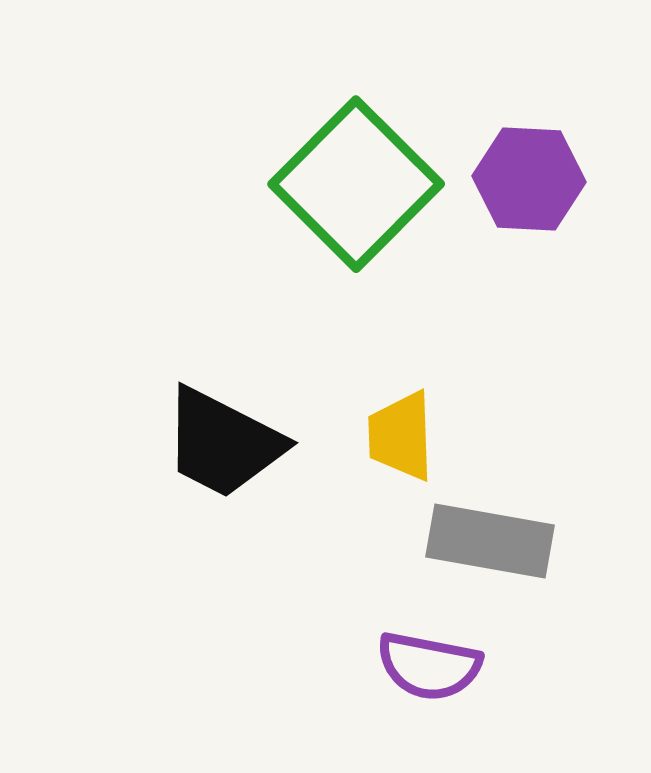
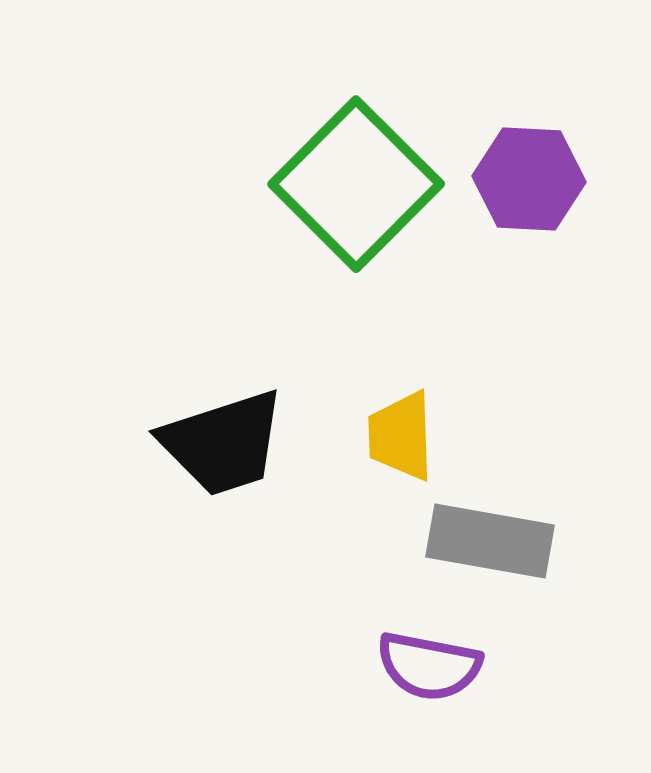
black trapezoid: rotated 45 degrees counterclockwise
